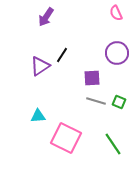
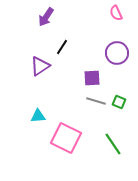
black line: moved 8 px up
